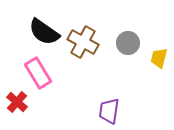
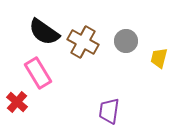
gray circle: moved 2 px left, 2 px up
